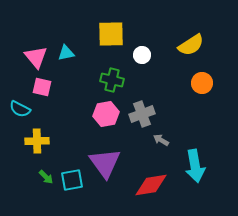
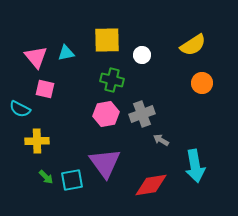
yellow square: moved 4 px left, 6 px down
yellow semicircle: moved 2 px right
pink square: moved 3 px right, 2 px down
